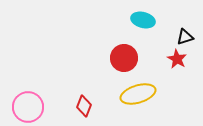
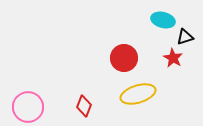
cyan ellipse: moved 20 px right
red star: moved 4 px left, 1 px up
